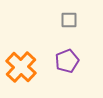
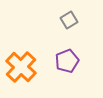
gray square: rotated 30 degrees counterclockwise
